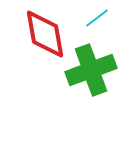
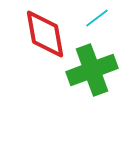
green cross: moved 1 px right
